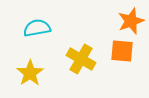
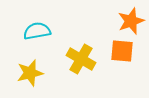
cyan semicircle: moved 3 px down
yellow star: rotated 20 degrees clockwise
